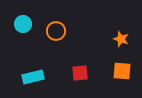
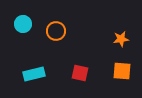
orange star: rotated 28 degrees counterclockwise
red square: rotated 18 degrees clockwise
cyan rectangle: moved 1 px right, 3 px up
